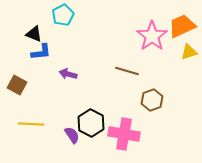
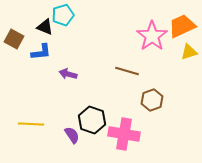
cyan pentagon: rotated 10 degrees clockwise
black triangle: moved 11 px right, 7 px up
brown square: moved 3 px left, 46 px up
black hexagon: moved 1 px right, 3 px up; rotated 8 degrees counterclockwise
